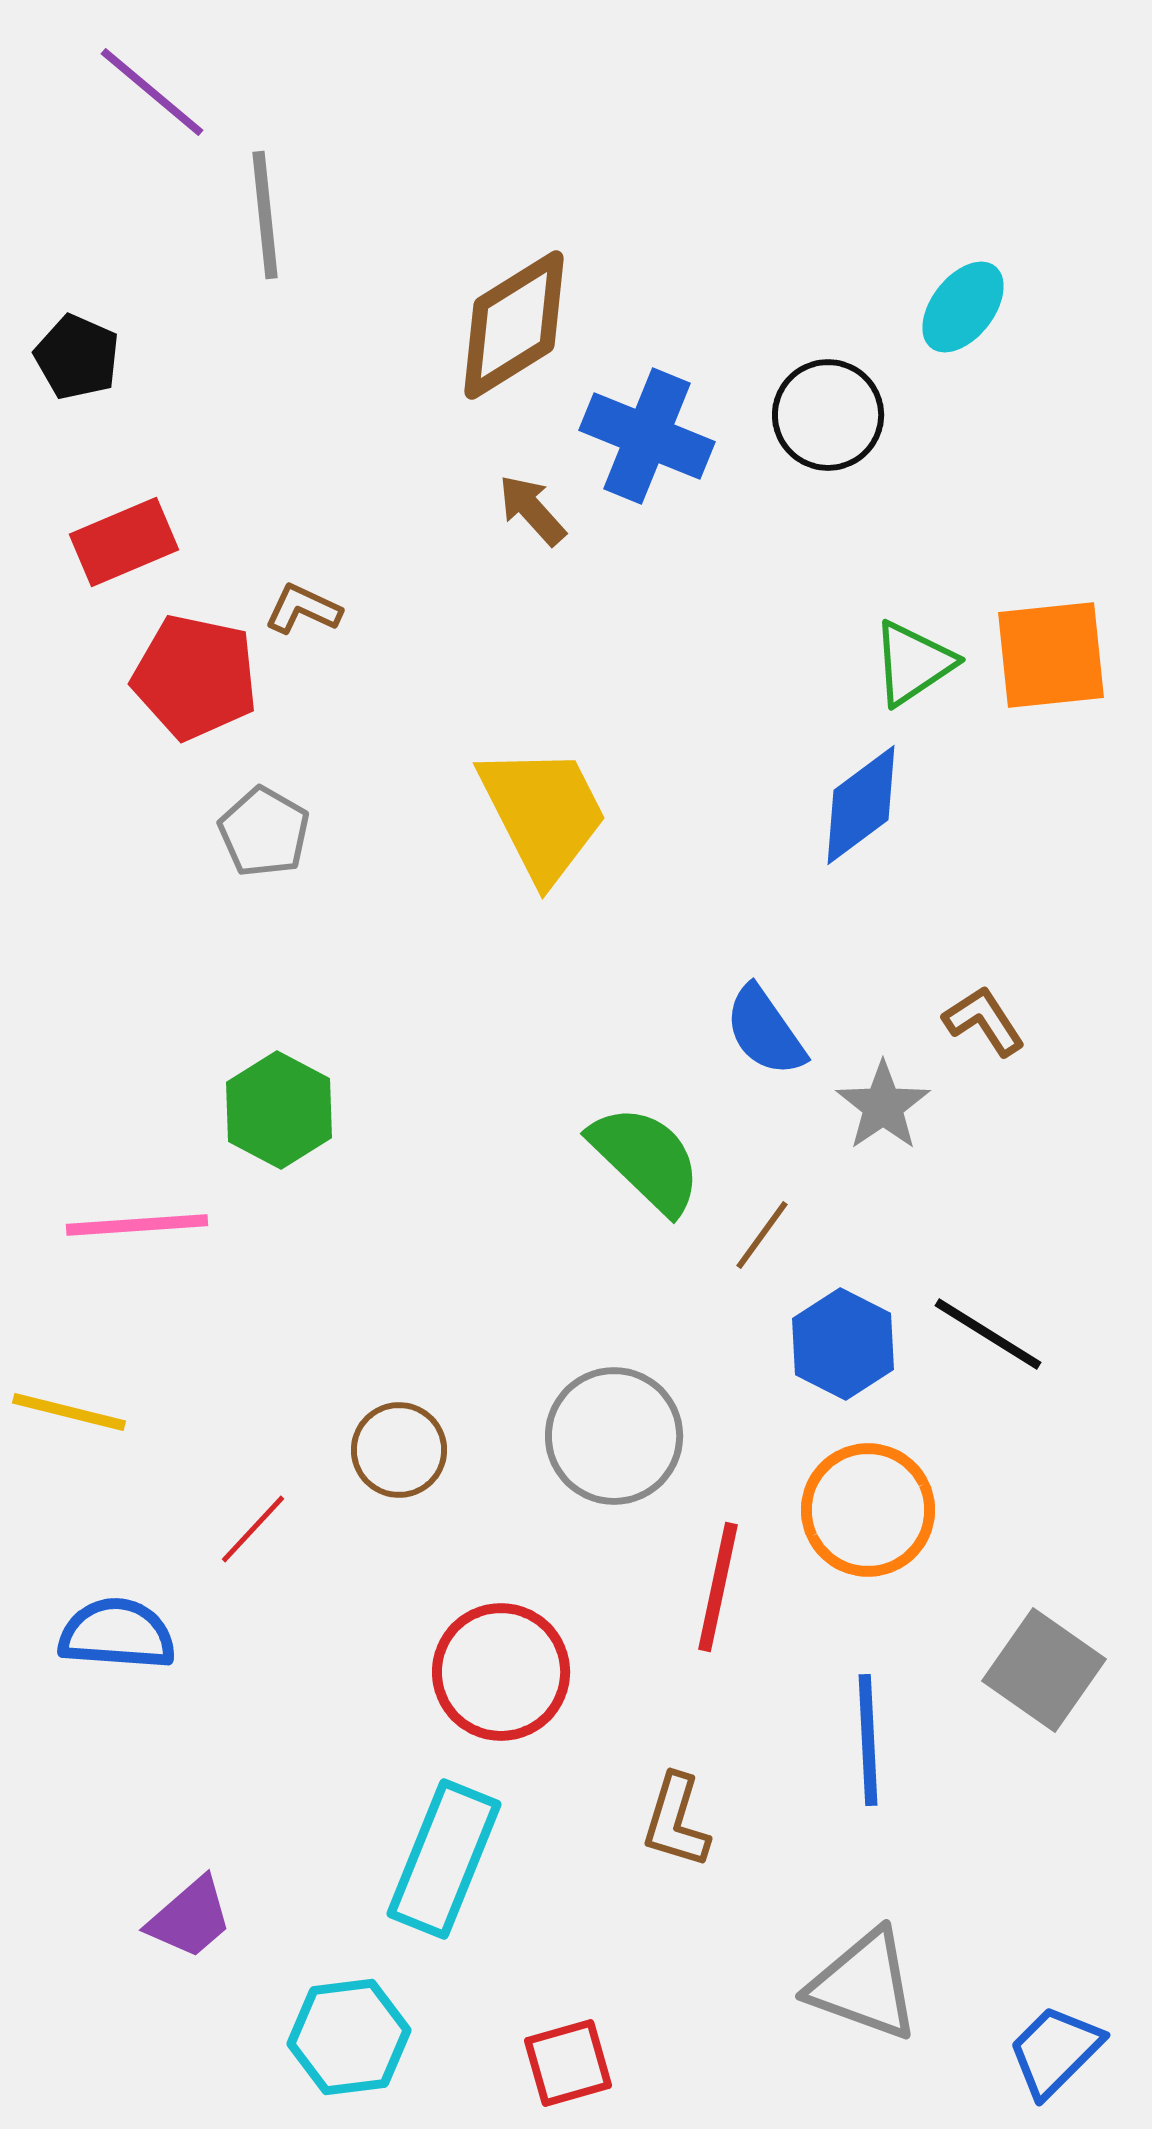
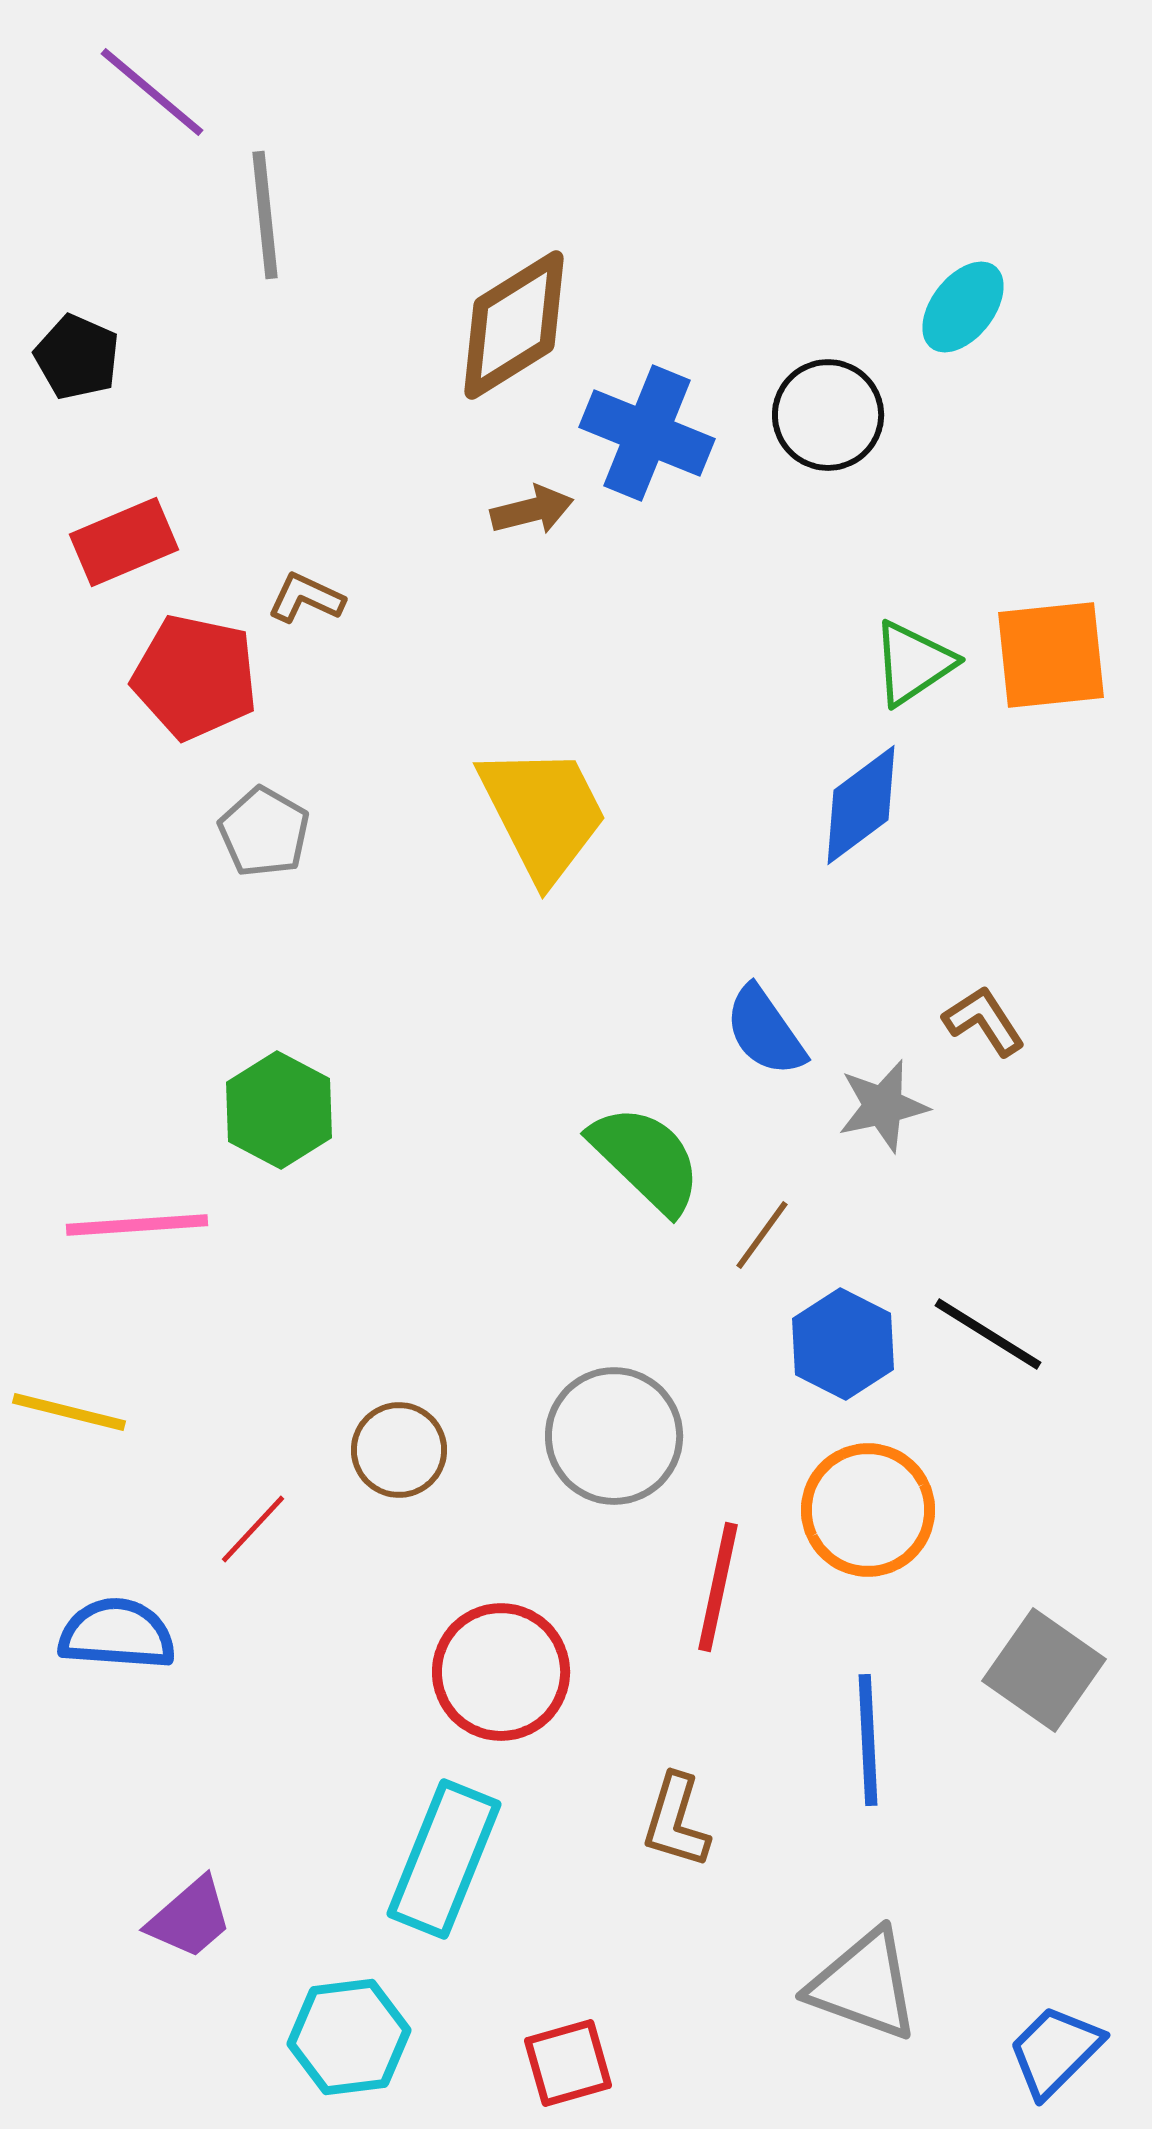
blue cross at (647, 436): moved 3 px up
brown arrow at (532, 510): rotated 118 degrees clockwise
brown L-shape at (303, 609): moved 3 px right, 11 px up
gray star at (883, 1106): rotated 22 degrees clockwise
